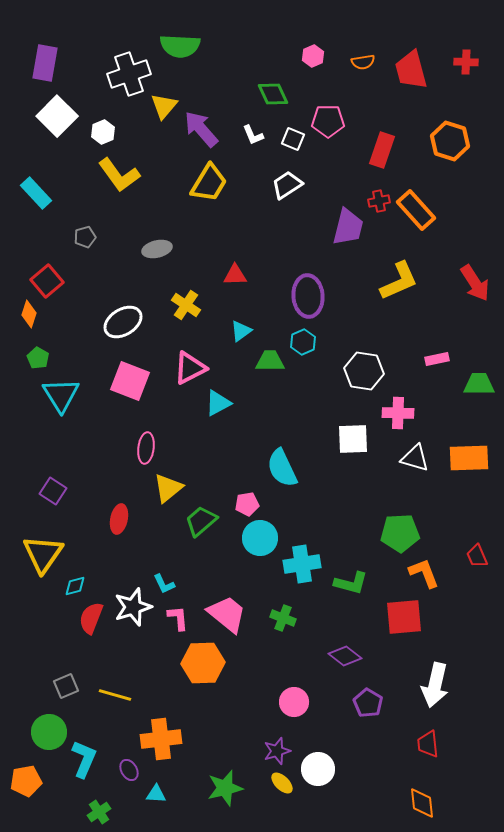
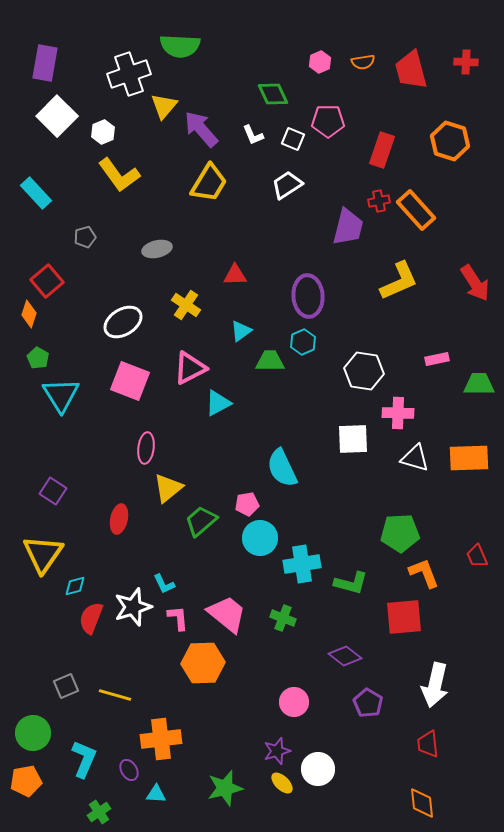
pink hexagon at (313, 56): moved 7 px right, 6 px down
green circle at (49, 732): moved 16 px left, 1 px down
